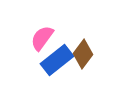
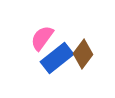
blue rectangle: moved 2 px up
